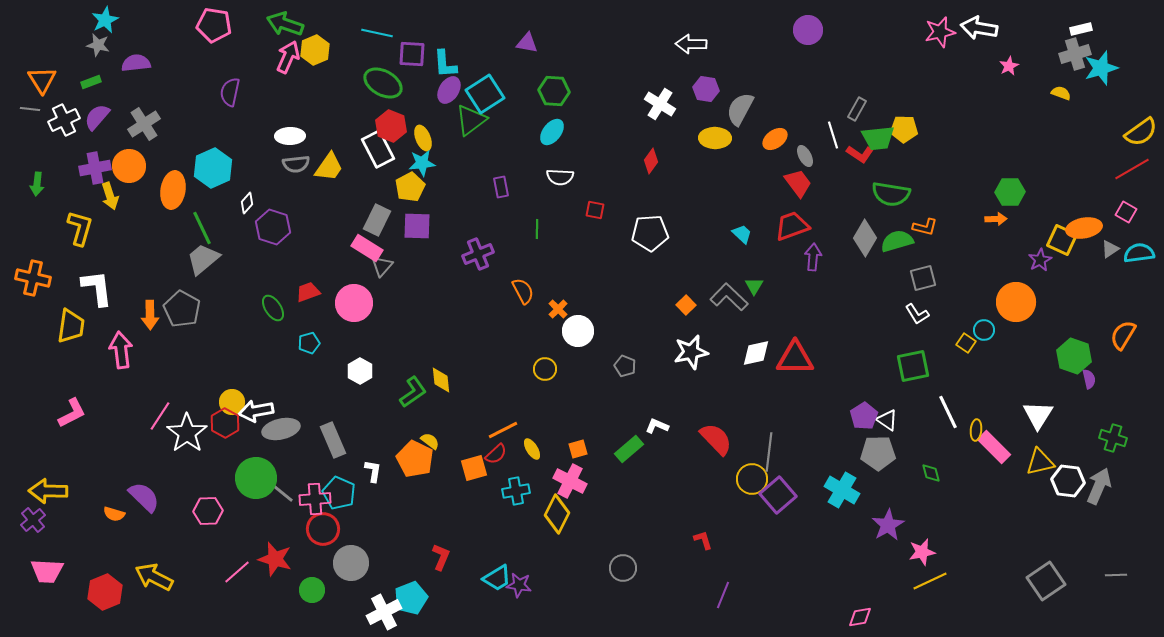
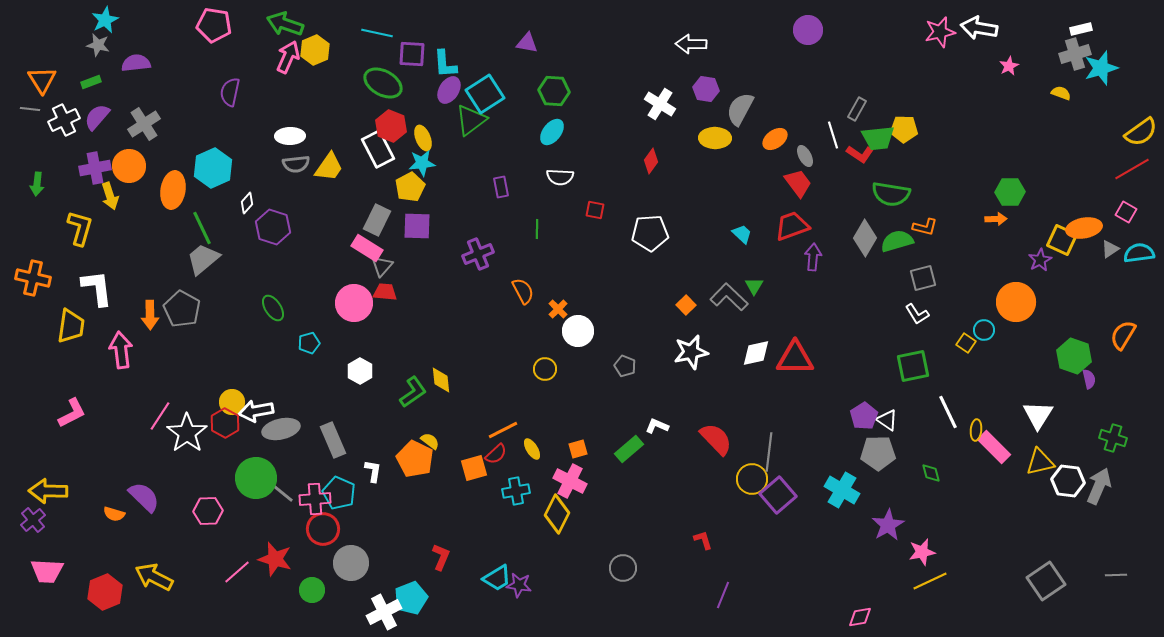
red trapezoid at (308, 292): moved 77 px right; rotated 25 degrees clockwise
